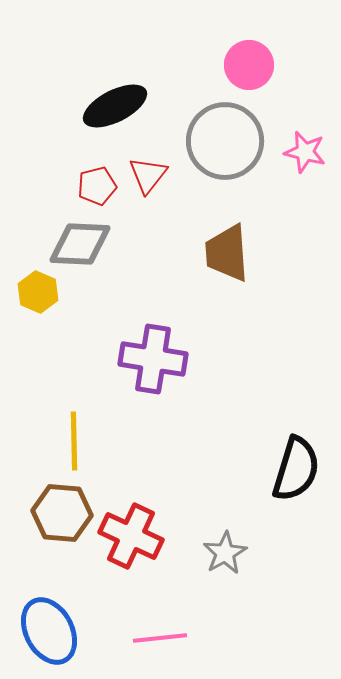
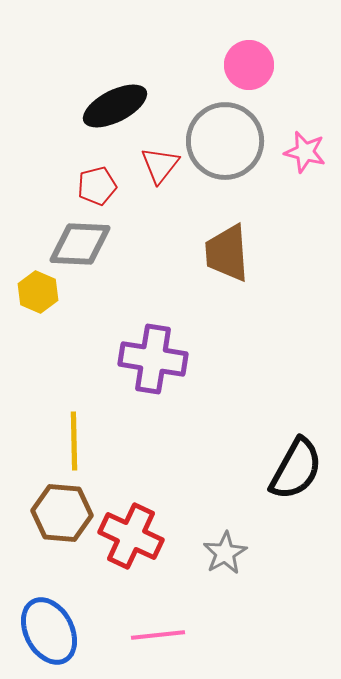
red triangle: moved 12 px right, 10 px up
black semicircle: rotated 12 degrees clockwise
pink line: moved 2 px left, 3 px up
